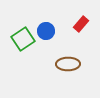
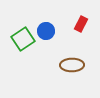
red rectangle: rotated 14 degrees counterclockwise
brown ellipse: moved 4 px right, 1 px down
